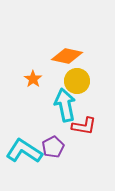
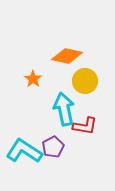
yellow circle: moved 8 px right
cyan arrow: moved 1 px left, 4 px down
red L-shape: moved 1 px right
